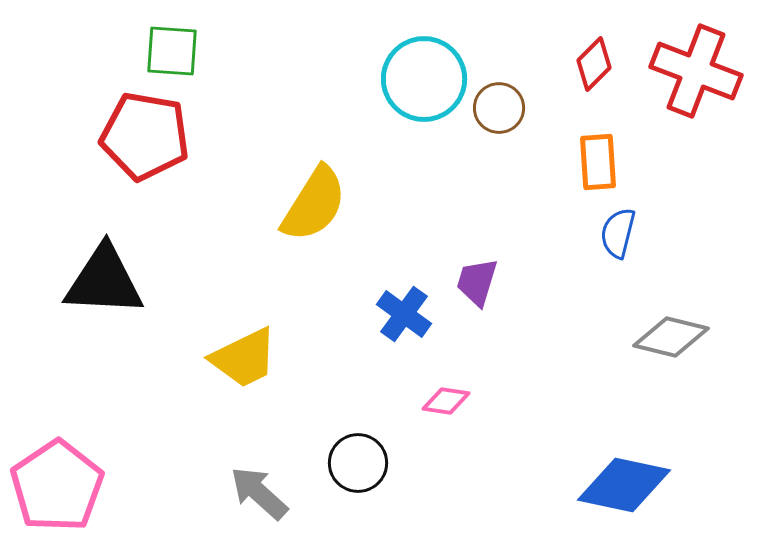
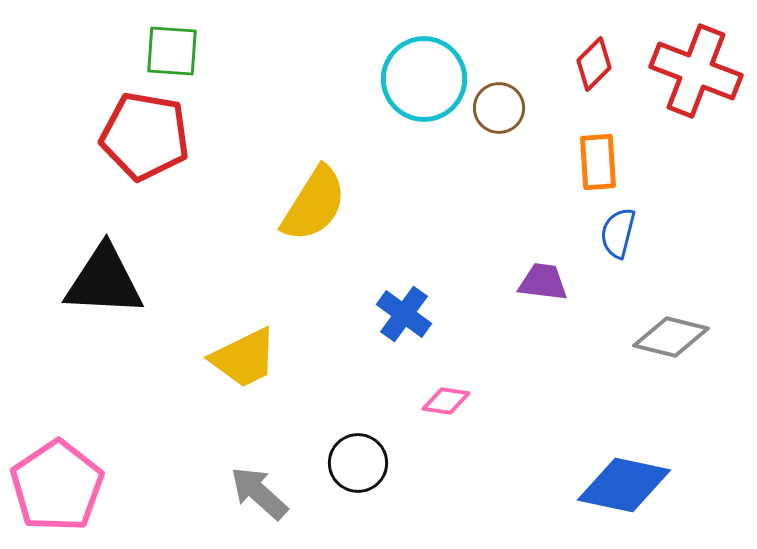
purple trapezoid: moved 66 px right; rotated 80 degrees clockwise
